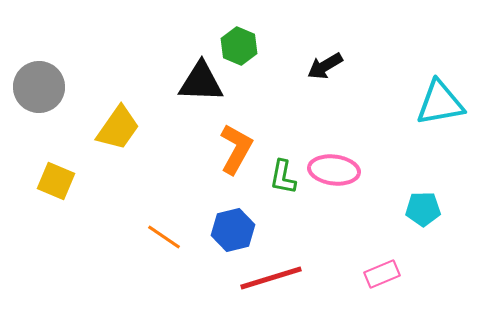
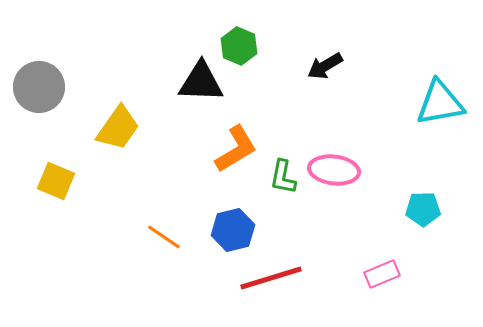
orange L-shape: rotated 30 degrees clockwise
